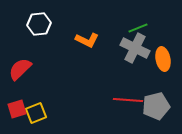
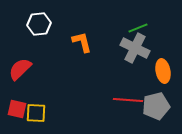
orange L-shape: moved 5 px left, 2 px down; rotated 130 degrees counterclockwise
orange ellipse: moved 12 px down
red square: rotated 30 degrees clockwise
yellow square: rotated 25 degrees clockwise
